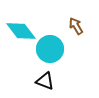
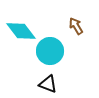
cyan circle: moved 2 px down
black triangle: moved 3 px right, 3 px down
